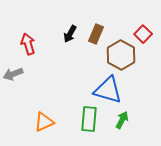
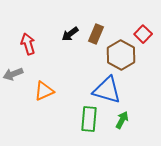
black arrow: rotated 24 degrees clockwise
blue triangle: moved 1 px left
orange triangle: moved 31 px up
